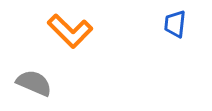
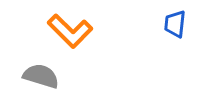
gray semicircle: moved 7 px right, 7 px up; rotated 6 degrees counterclockwise
